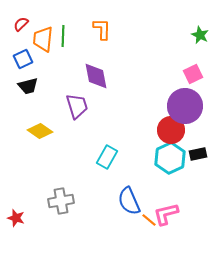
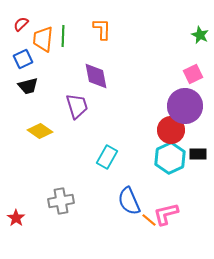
black rectangle: rotated 12 degrees clockwise
red star: rotated 18 degrees clockwise
